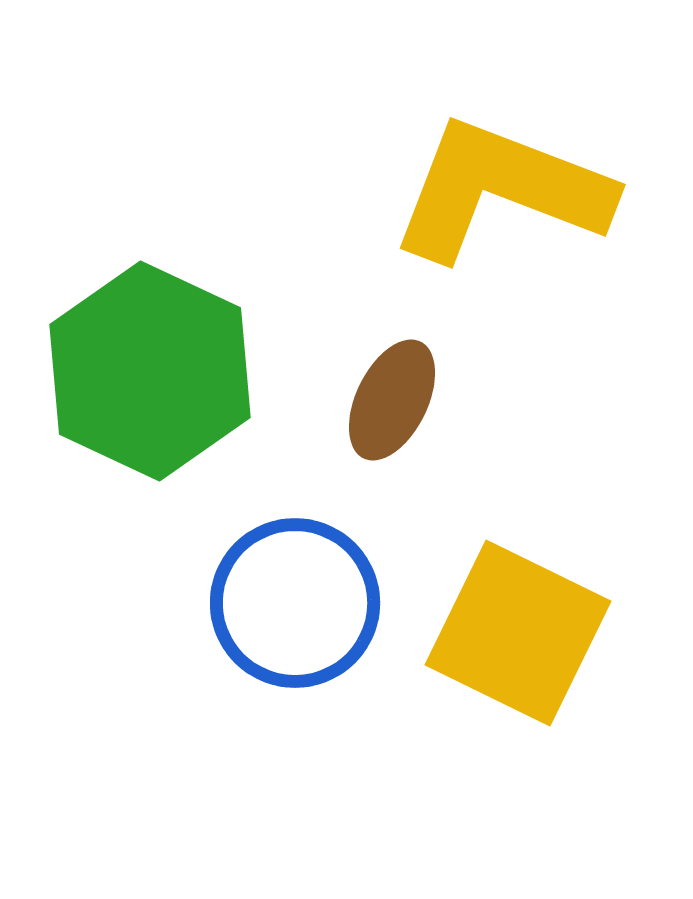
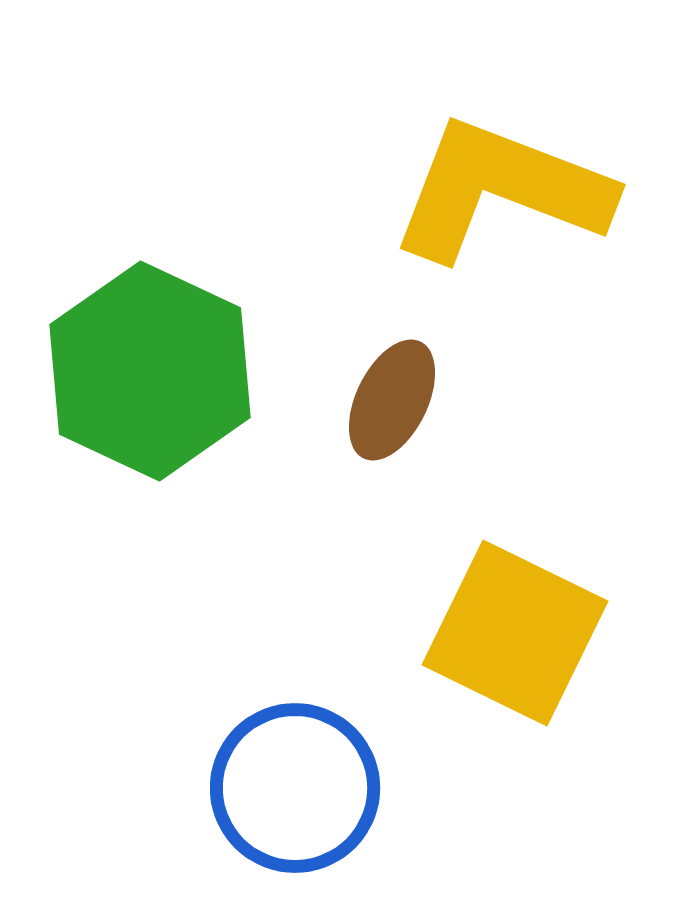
blue circle: moved 185 px down
yellow square: moved 3 px left
